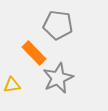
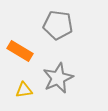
orange rectangle: moved 14 px left, 2 px up; rotated 15 degrees counterclockwise
yellow triangle: moved 12 px right, 5 px down
